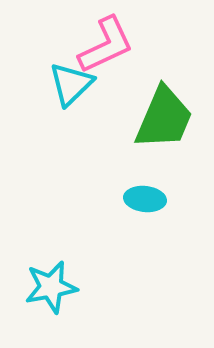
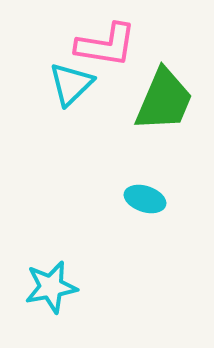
pink L-shape: rotated 34 degrees clockwise
green trapezoid: moved 18 px up
cyan ellipse: rotated 12 degrees clockwise
